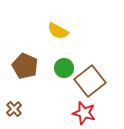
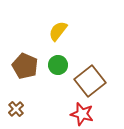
yellow semicircle: rotated 100 degrees clockwise
green circle: moved 6 px left, 3 px up
brown cross: moved 2 px right
red star: moved 2 px left, 1 px down
